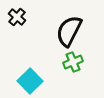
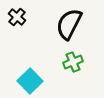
black semicircle: moved 7 px up
